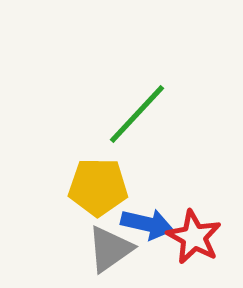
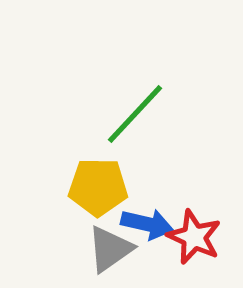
green line: moved 2 px left
red star: rotated 4 degrees counterclockwise
